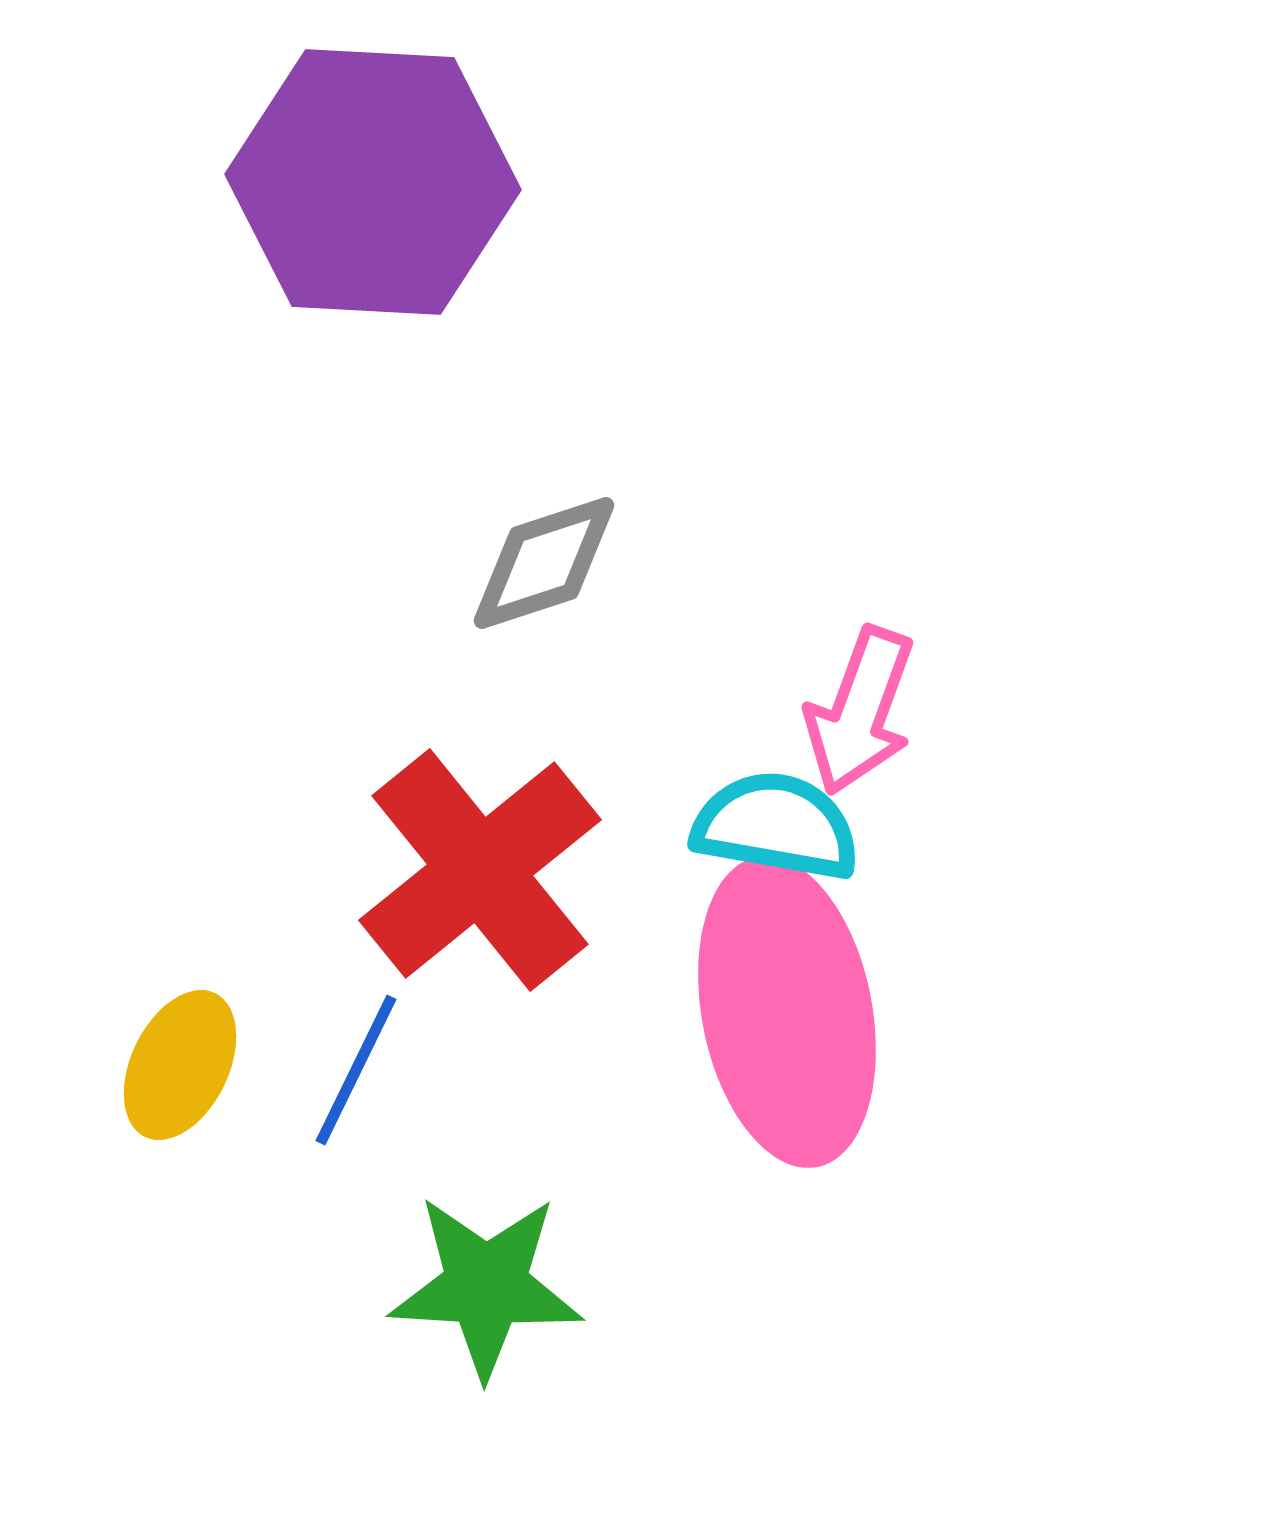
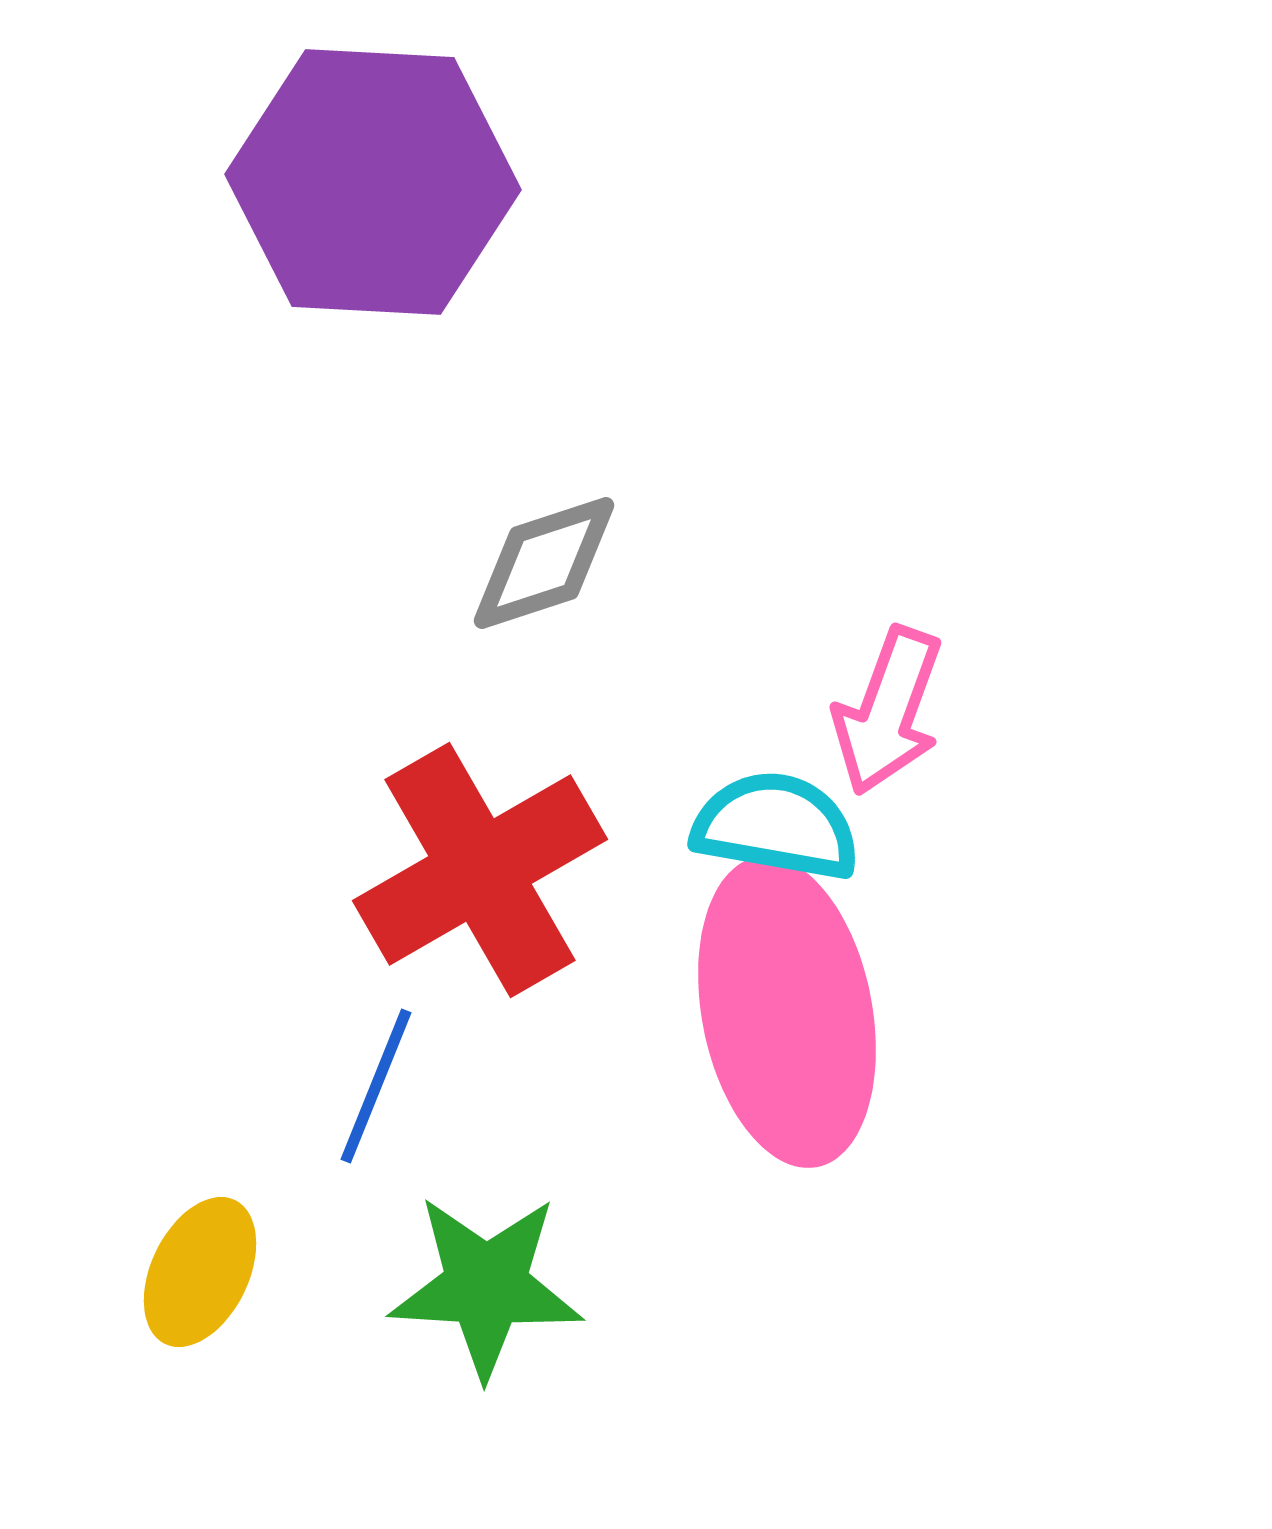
pink arrow: moved 28 px right
red cross: rotated 9 degrees clockwise
yellow ellipse: moved 20 px right, 207 px down
blue line: moved 20 px right, 16 px down; rotated 4 degrees counterclockwise
